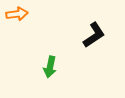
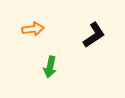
orange arrow: moved 16 px right, 15 px down
